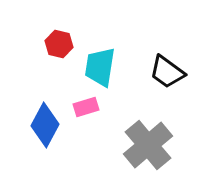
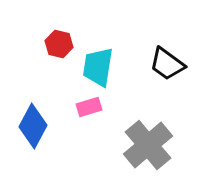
cyan trapezoid: moved 2 px left
black trapezoid: moved 8 px up
pink rectangle: moved 3 px right
blue diamond: moved 12 px left, 1 px down
